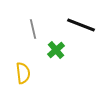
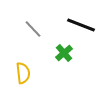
gray line: rotated 30 degrees counterclockwise
green cross: moved 8 px right, 3 px down
